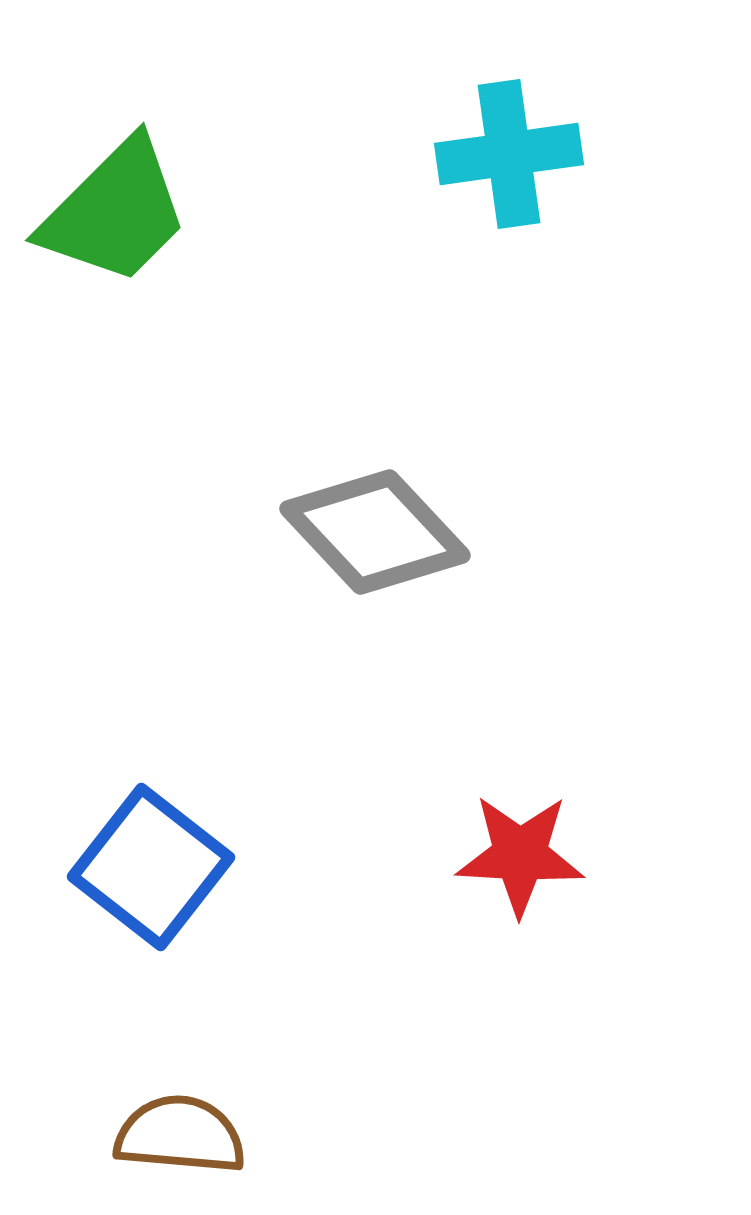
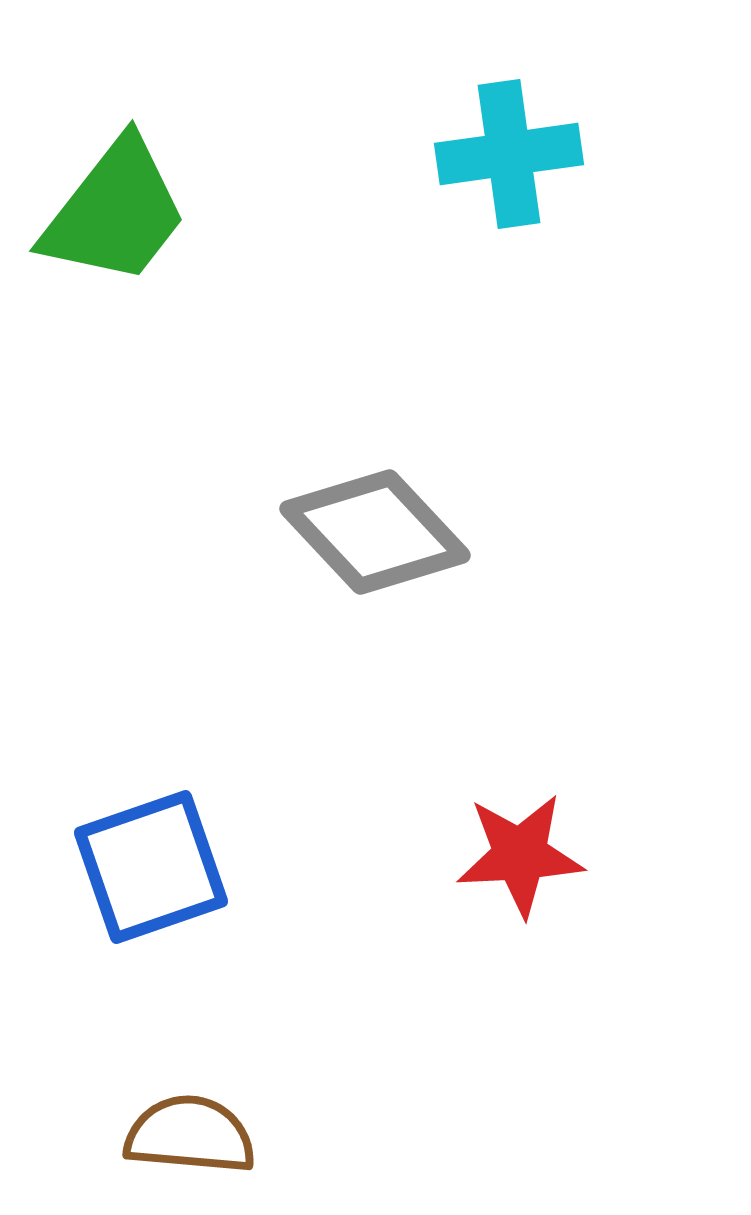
green trapezoid: rotated 7 degrees counterclockwise
red star: rotated 6 degrees counterclockwise
blue square: rotated 33 degrees clockwise
brown semicircle: moved 10 px right
